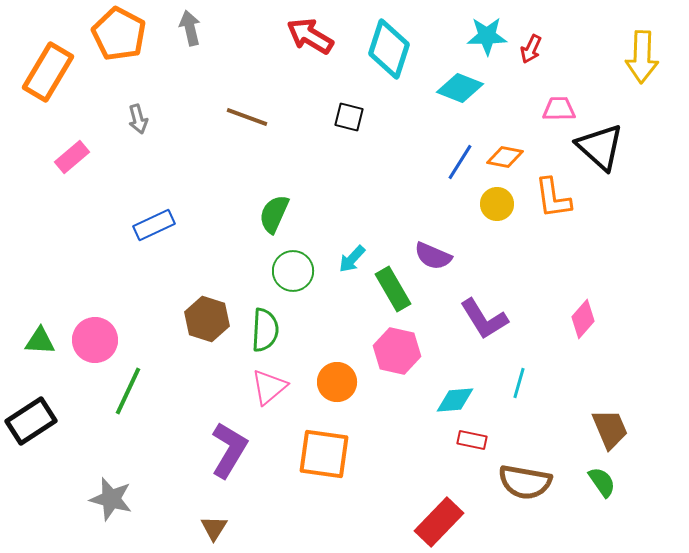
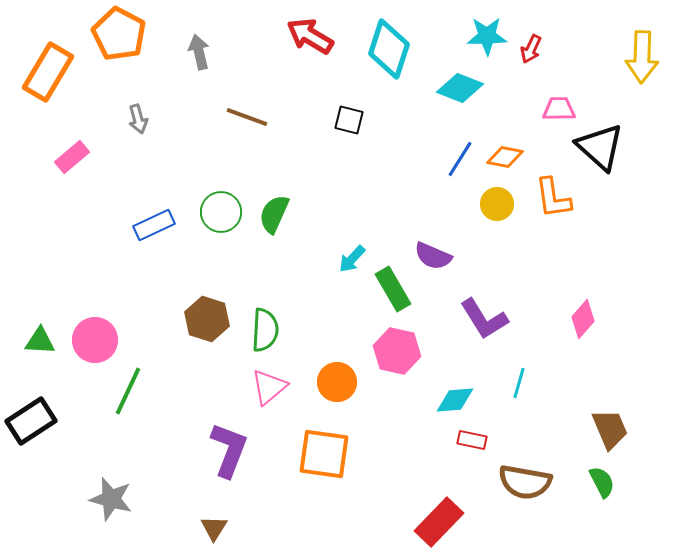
gray arrow at (190, 28): moved 9 px right, 24 px down
black square at (349, 117): moved 3 px down
blue line at (460, 162): moved 3 px up
green circle at (293, 271): moved 72 px left, 59 px up
purple L-shape at (229, 450): rotated 10 degrees counterclockwise
green semicircle at (602, 482): rotated 8 degrees clockwise
